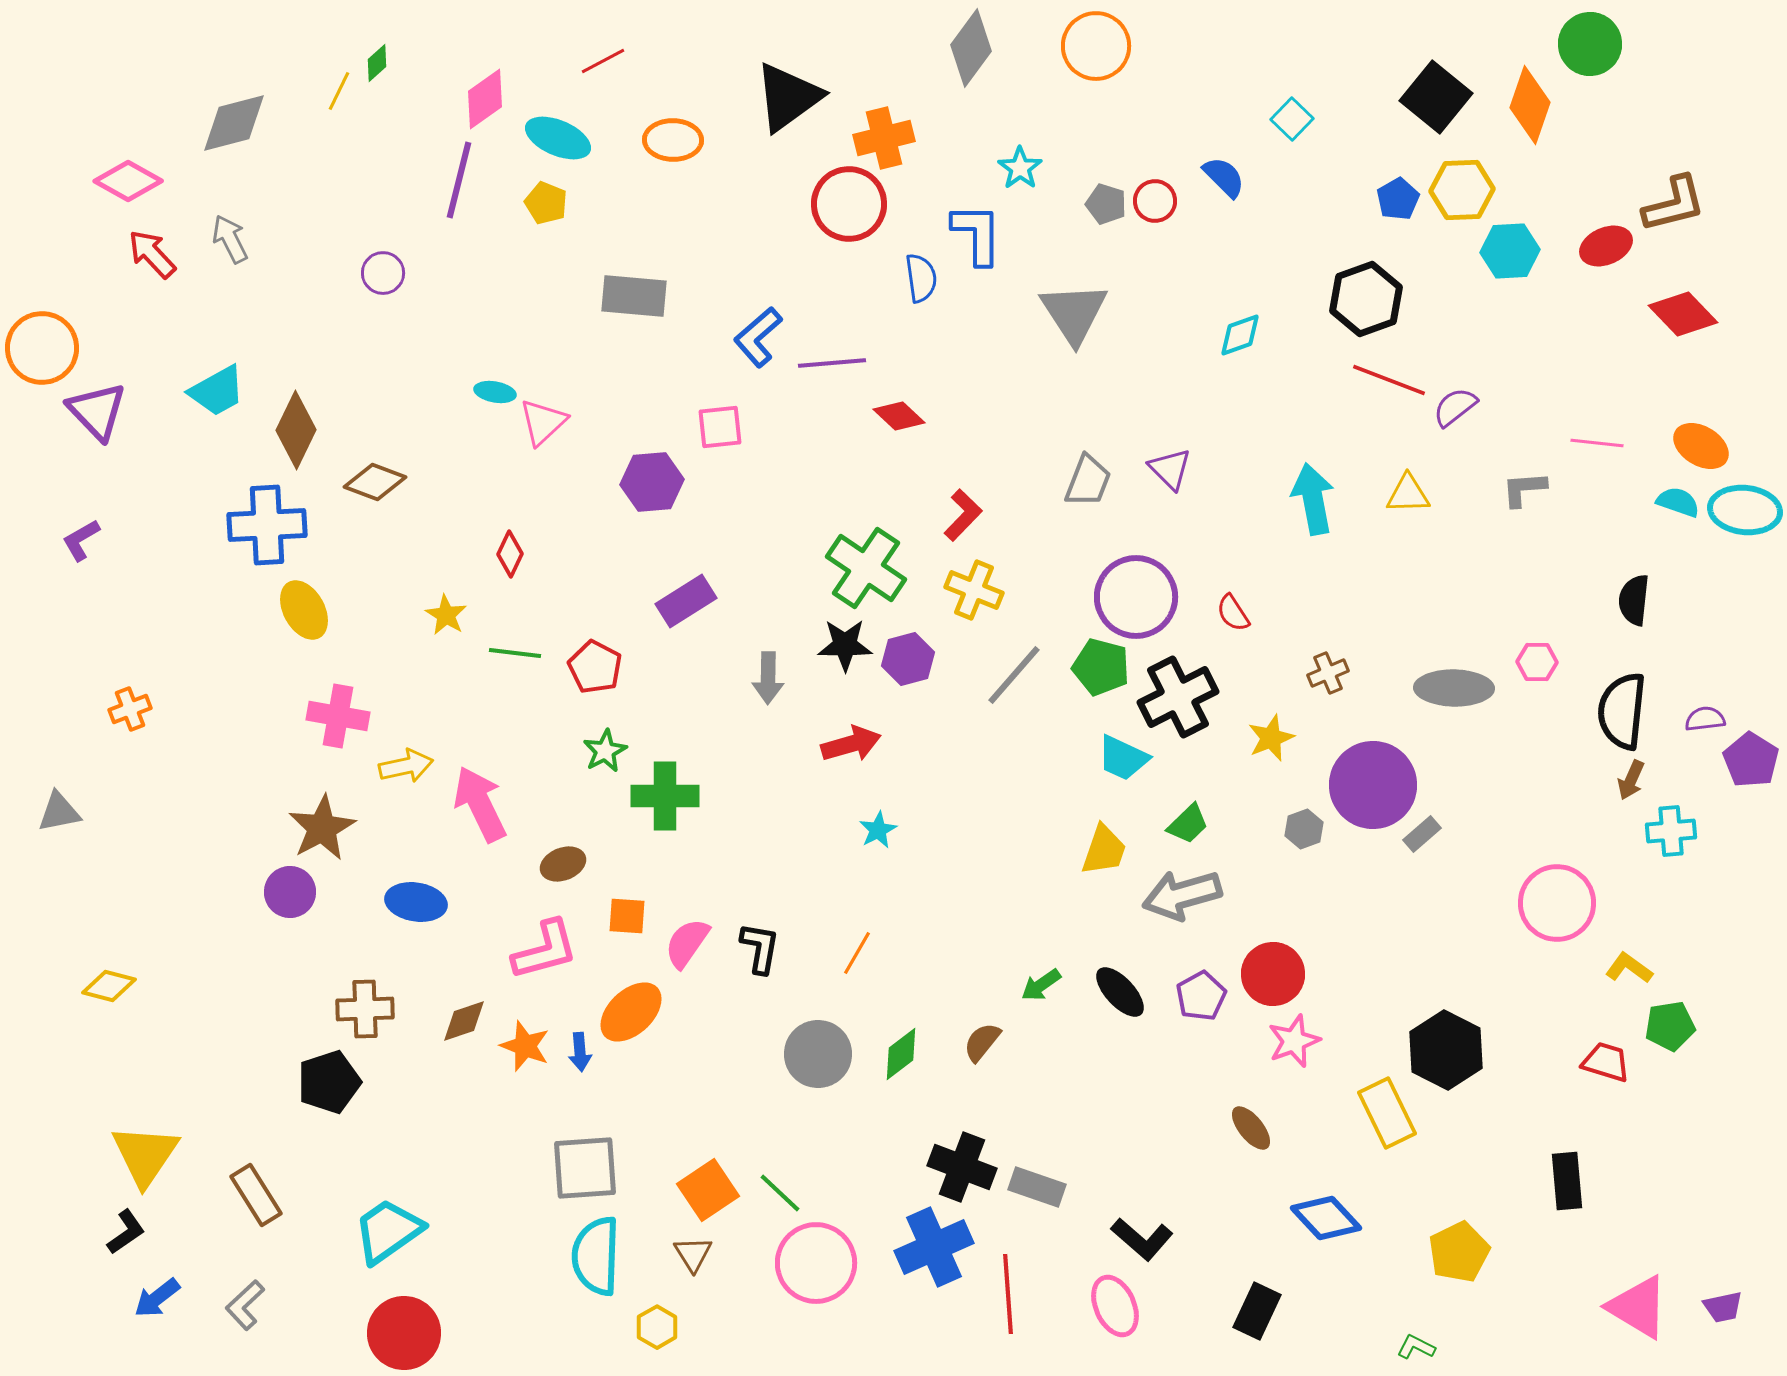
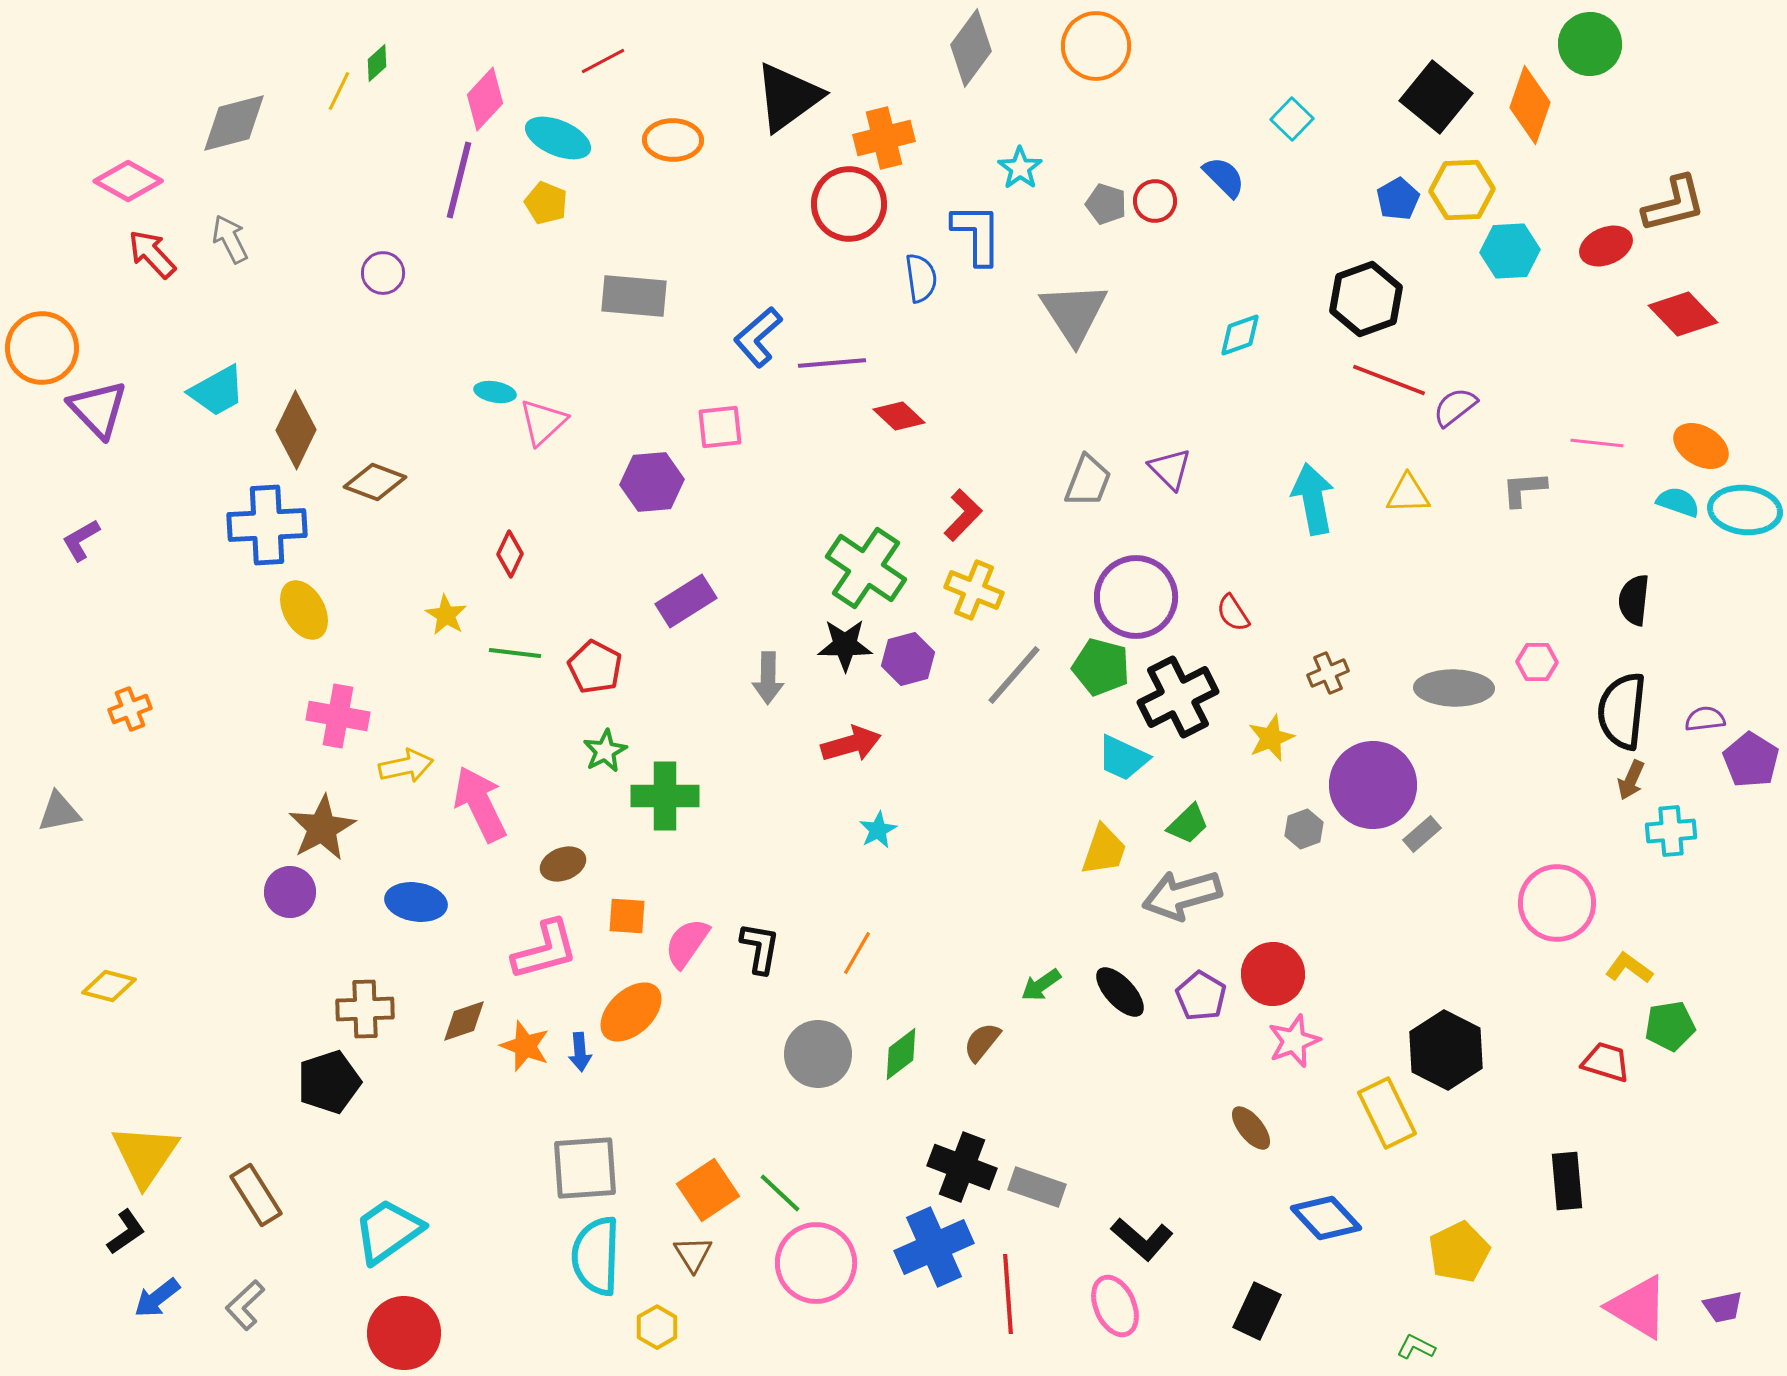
pink diamond at (485, 99): rotated 12 degrees counterclockwise
purple triangle at (97, 411): moved 1 px right, 2 px up
purple pentagon at (1201, 996): rotated 12 degrees counterclockwise
